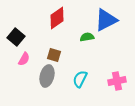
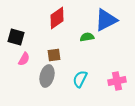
black square: rotated 24 degrees counterclockwise
brown square: rotated 24 degrees counterclockwise
